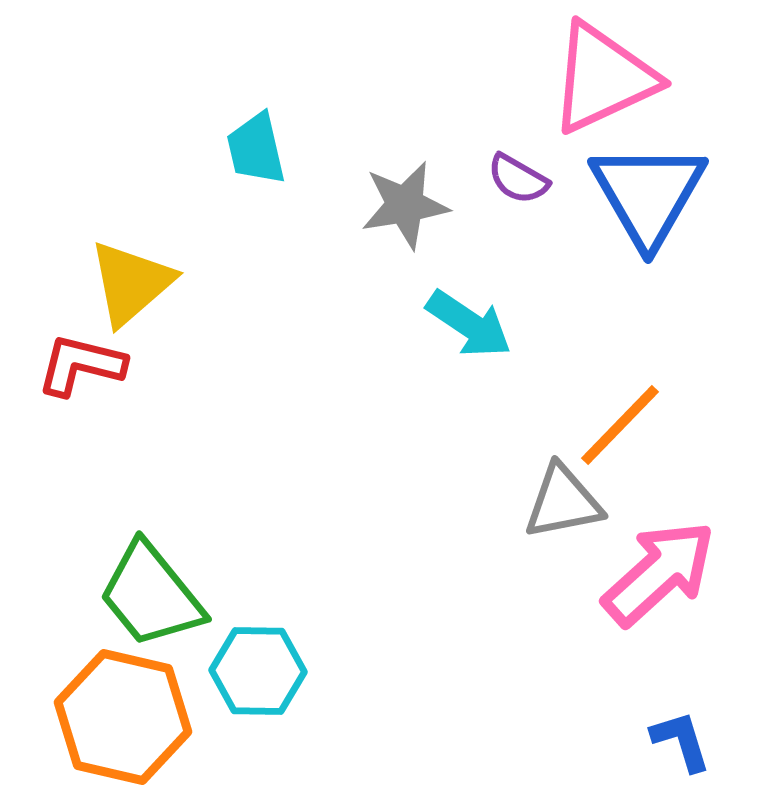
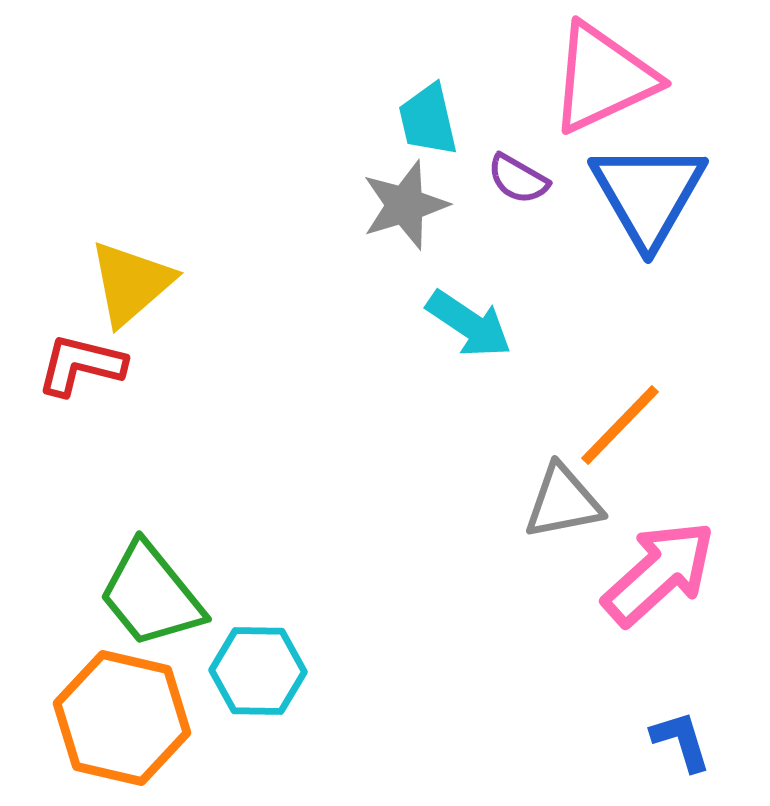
cyan trapezoid: moved 172 px right, 29 px up
gray star: rotated 8 degrees counterclockwise
orange hexagon: moved 1 px left, 1 px down
